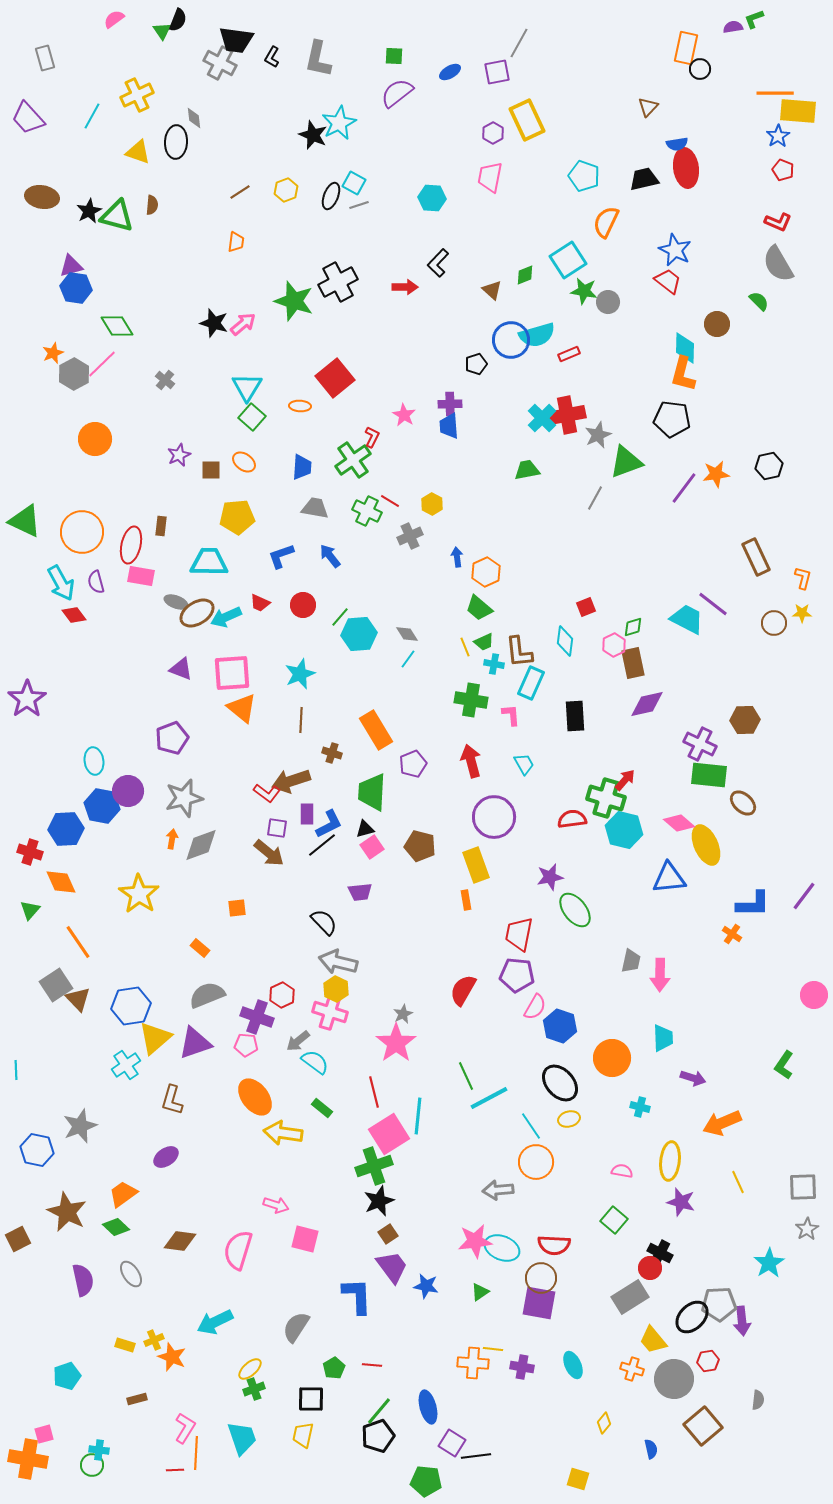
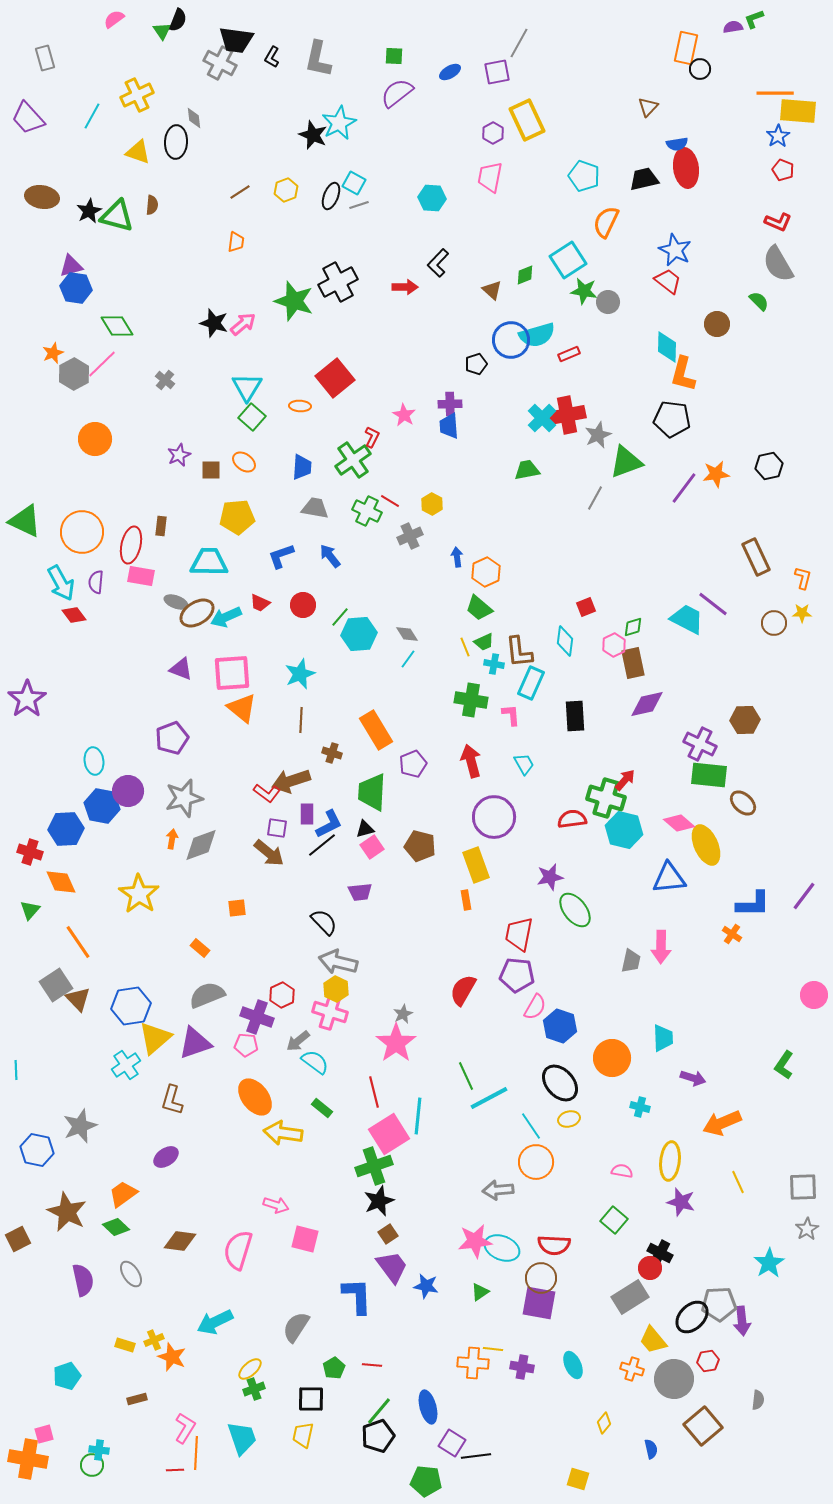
cyan diamond at (685, 348): moved 18 px left, 1 px up
purple semicircle at (96, 582): rotated 20 degrees clockwise
pink arrow at (660, 975): moved 1 px right, 28 px up
